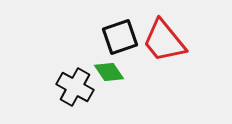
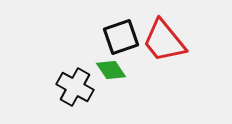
black square: moved 1 px right
green diamond: moved 2 px right, 2 px up
